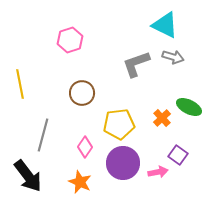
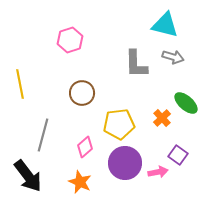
cyan triangle: rotated 12 degrees counterclockwise
gray L-shape: rotated 72 degrees counterclockwise
green ellipse: moved 3 px left, 4 px up; rotated 15 degrees clockwise
pink diamond: rotated 15 degrees clockwise
purple circle: moved 2 px right
